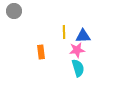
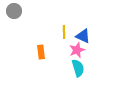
blue triangle: rotated 28 degrees clockwise
pink star: rotated 14 degrees counterclockwise
